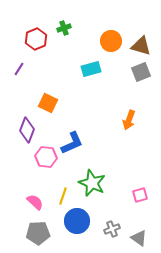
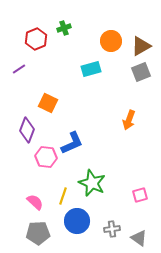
brown triangle: rotated 45 degrees counterclockwise
purple line: rotated 24 degrees clockwise
gray cross: rotated 14 degrees clockwise
